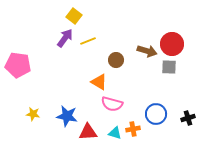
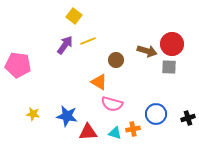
purple arrow: moved 7 px down
